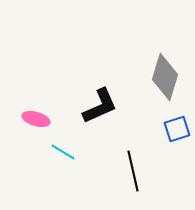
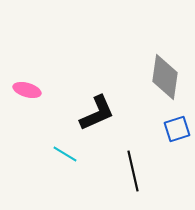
gray diamond: rotated 9 degrees counterclockwise
black L-shape: moved 3 px left, 7 px down
pink ellipse: moved 9 px left, 29 px up
cyan line: moved 2 px right, 2 px down
